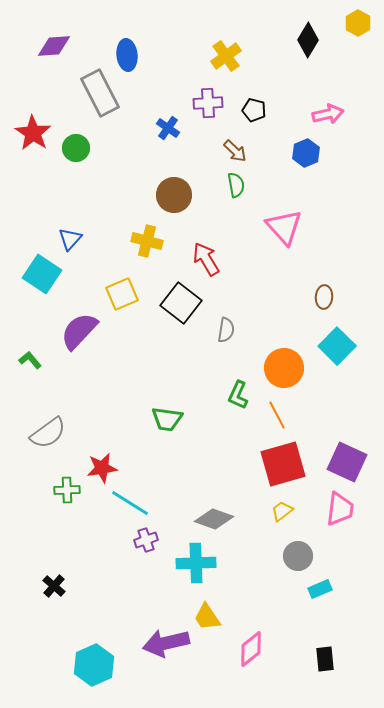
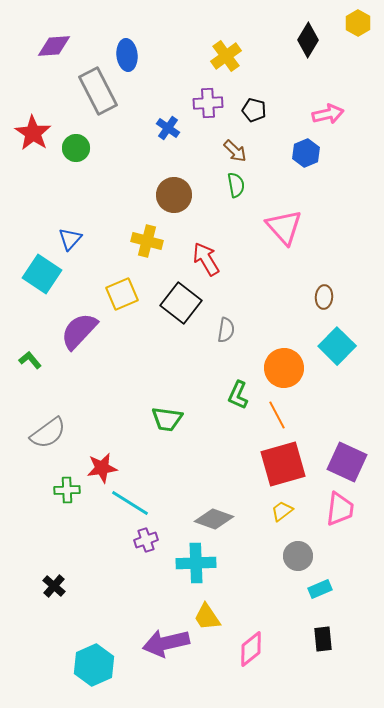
gray rectangle at (100, 93): moved 2 px left, 2 px up
black rectangle at (325, 659): moved 2 px left, 20 px up
